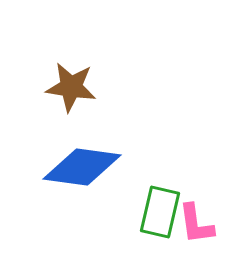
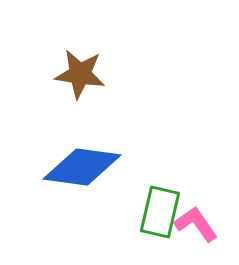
brown star: moved 9 px right, 13 px up
pink L-shape: rotated 153 degrees clockwise
